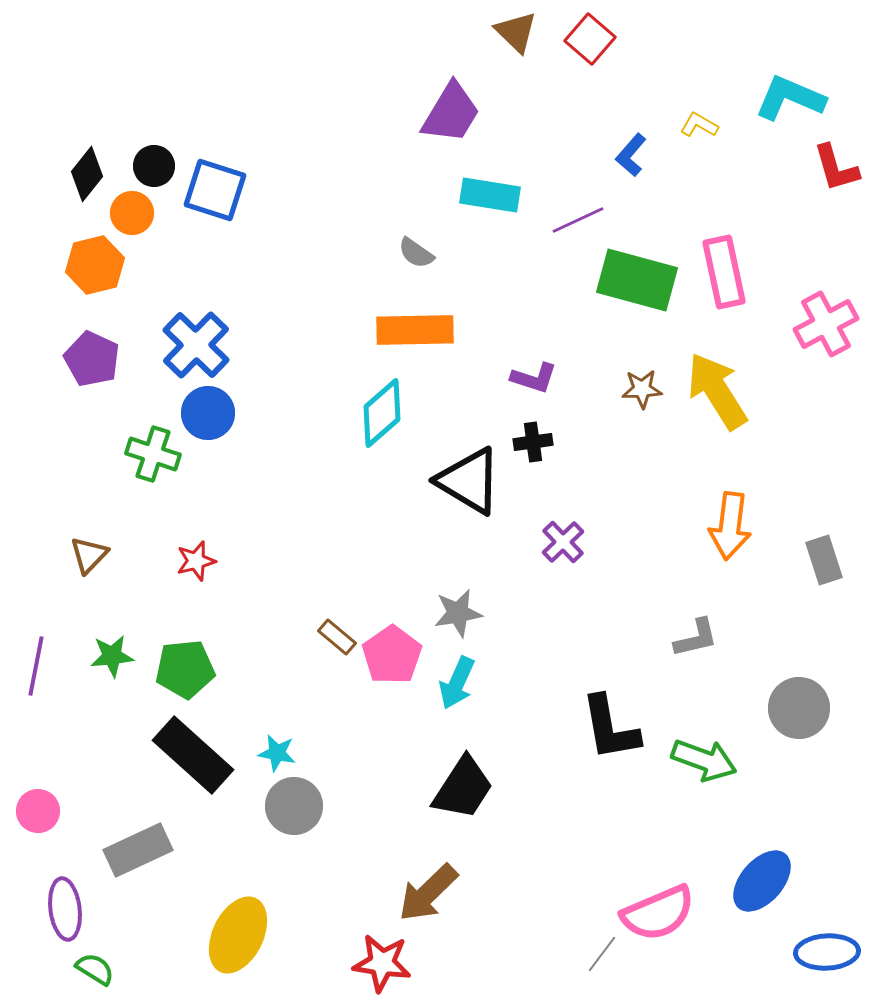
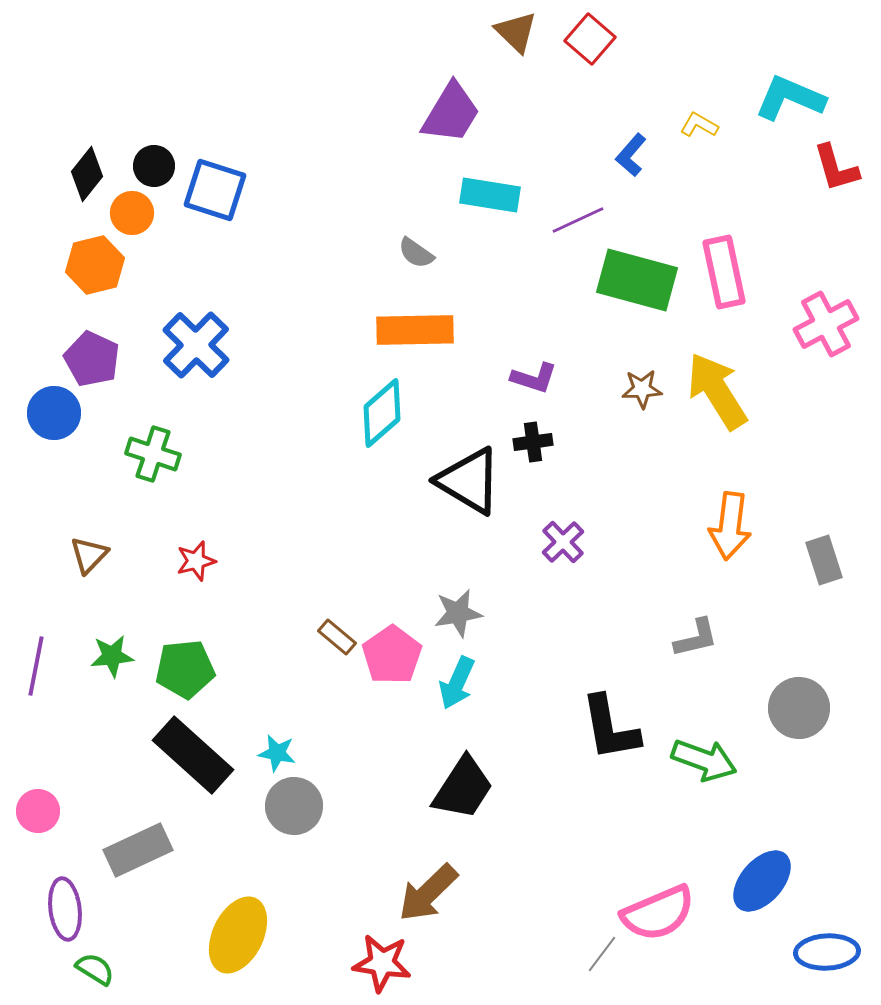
blue circle at (208, 413): moved 154 px left
